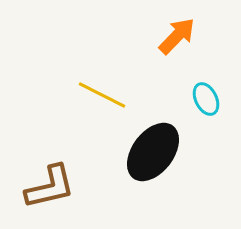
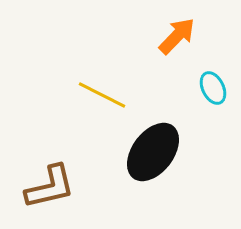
cyan ellipse: moved 7 px right, 11 px up
